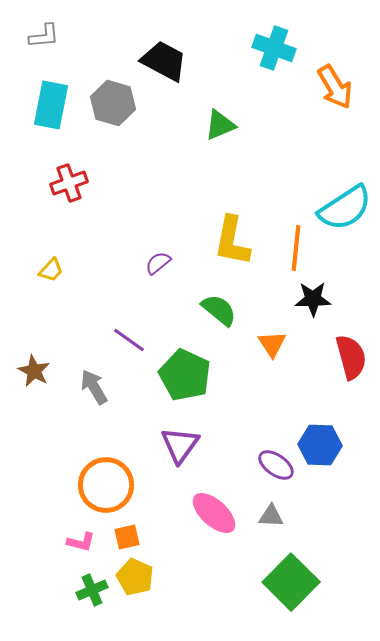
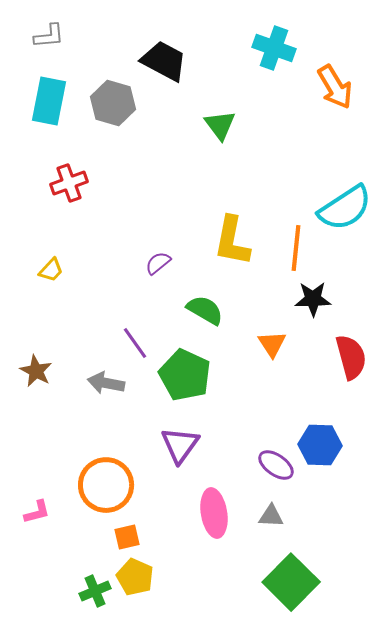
gray L-shape: moved 5 px right
cyan rectangle: moved 2 px left, 4 px up
green triangle: rotated 44 degrees counterclockwise
green semicircle: moved 14 px left; rotated 9 degrees counterclockwise
purple line: moved 6 px right, 3 px down; rotated 20 degrees clockwise
brown star: moved 2 px right
gray arrow: moved 12 px right, 4 px up; rotated 48 degrees counterclockwise
pink ellipse: rotated 39 degrees clockwise
pink L-shape: moved 44 px left, 30 px up; rotated 28 degrees counterclockwise
green cross: moved 3 px right, 1 px down
